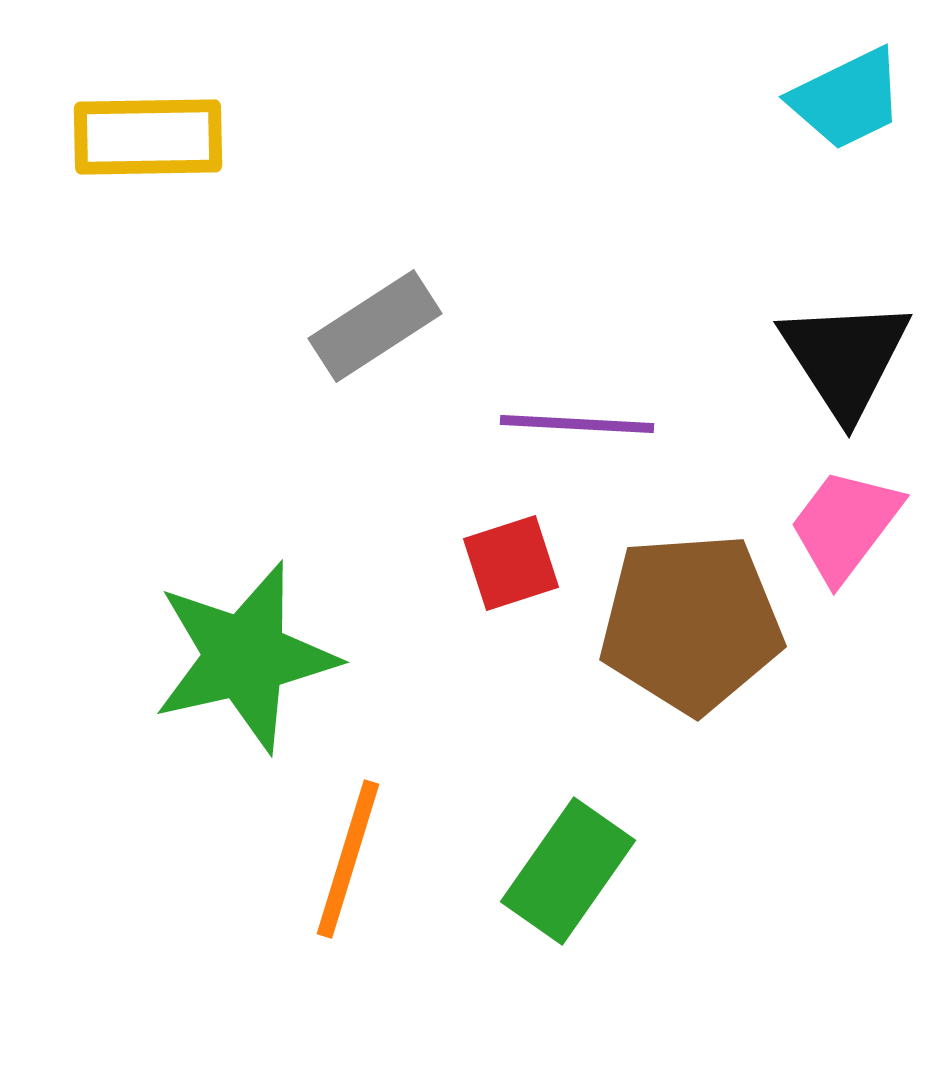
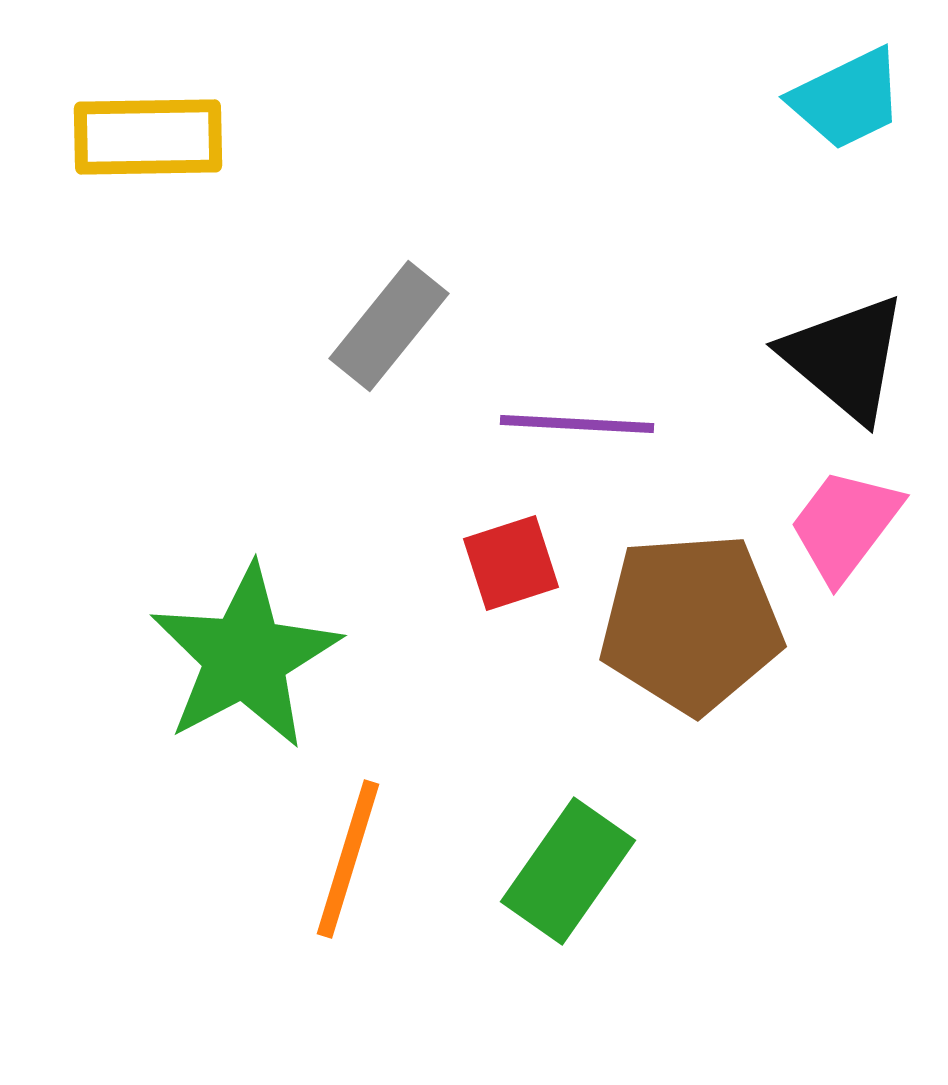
gray rectangle: moved 14 px right; rotated 18 degrees counterclockwise
black triangle: rotated 17 degrees counterclockwise
green star: rotated 15 degrees counterclockwise
